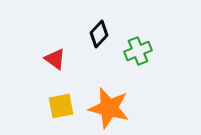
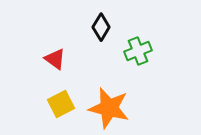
black diamond: moved 2 px right, 7 px up; rotated 12 degrees counterclockwise
yellow square: moved 2 px up; rotated 16 degrees counterclockwise
